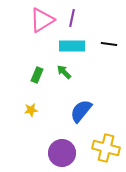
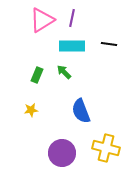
blue semicircle: rotated 60 degrees counterclockwise
